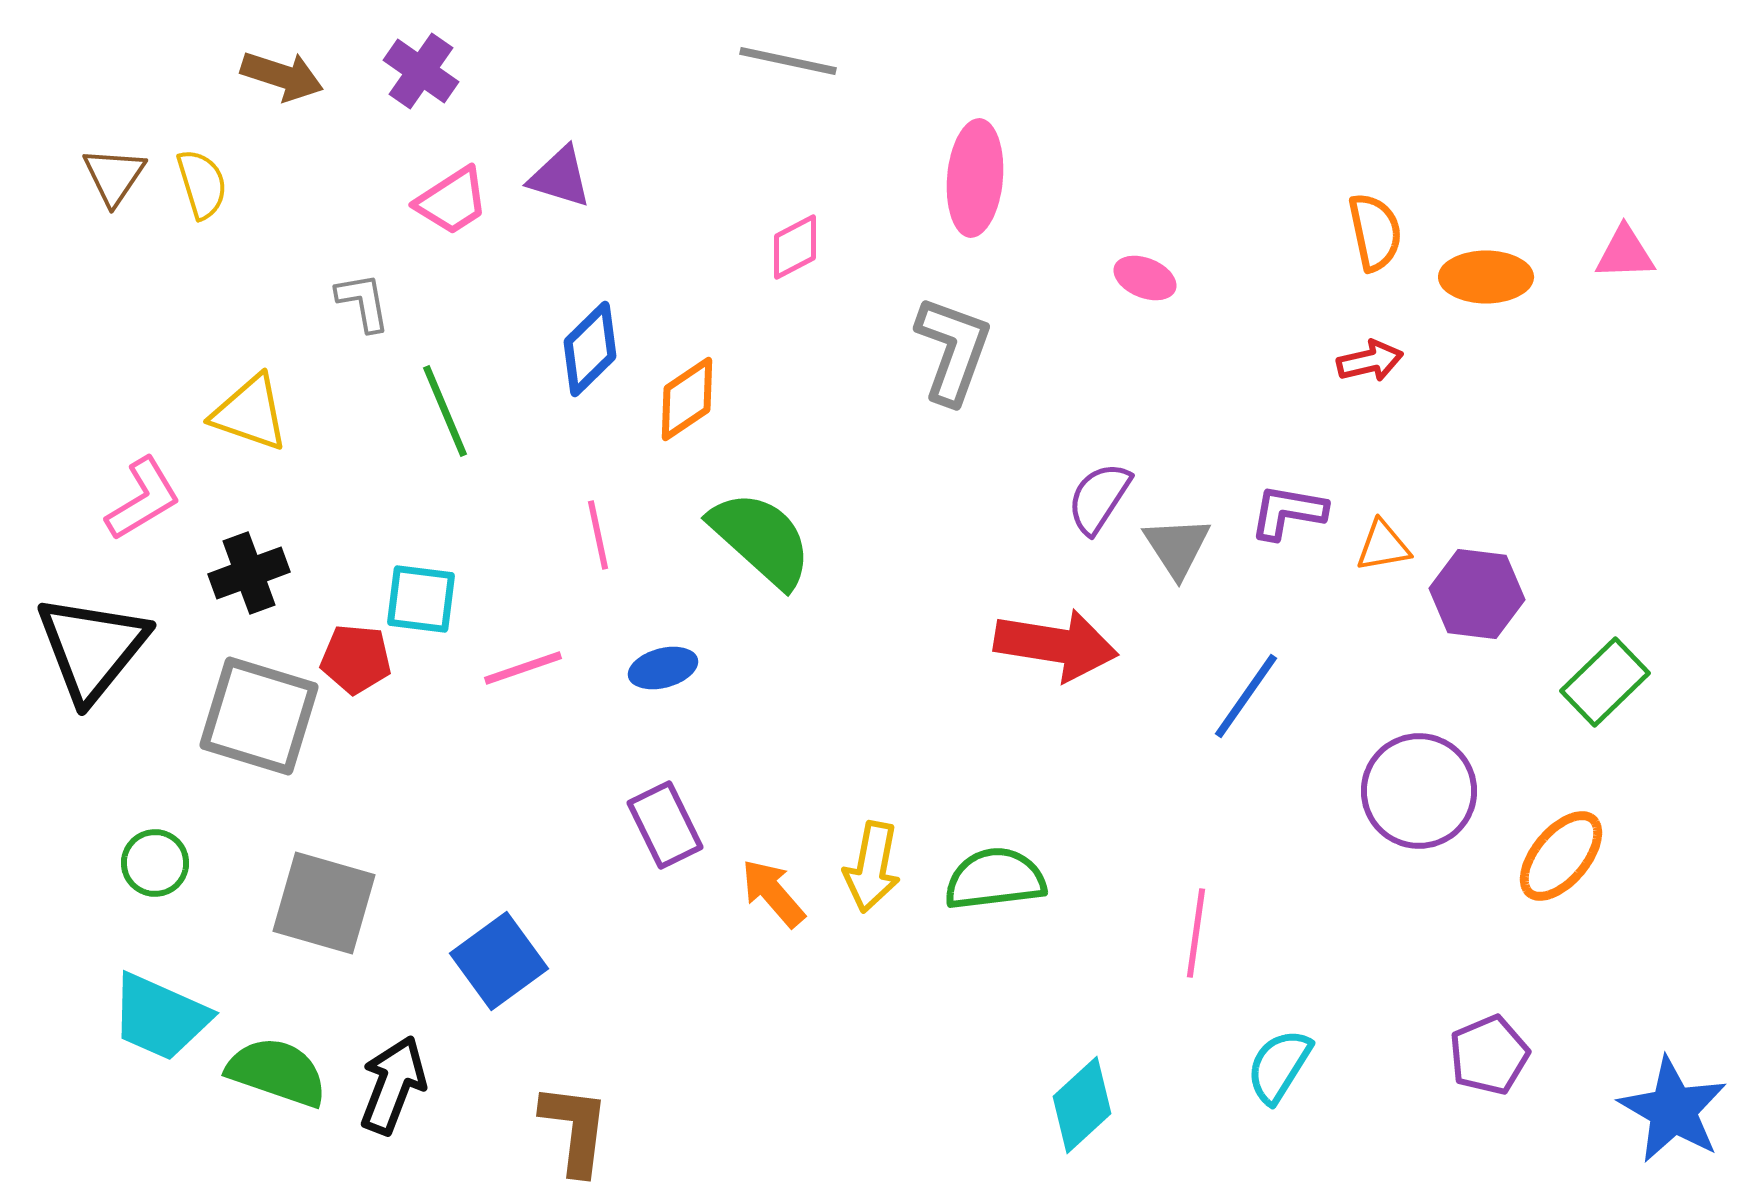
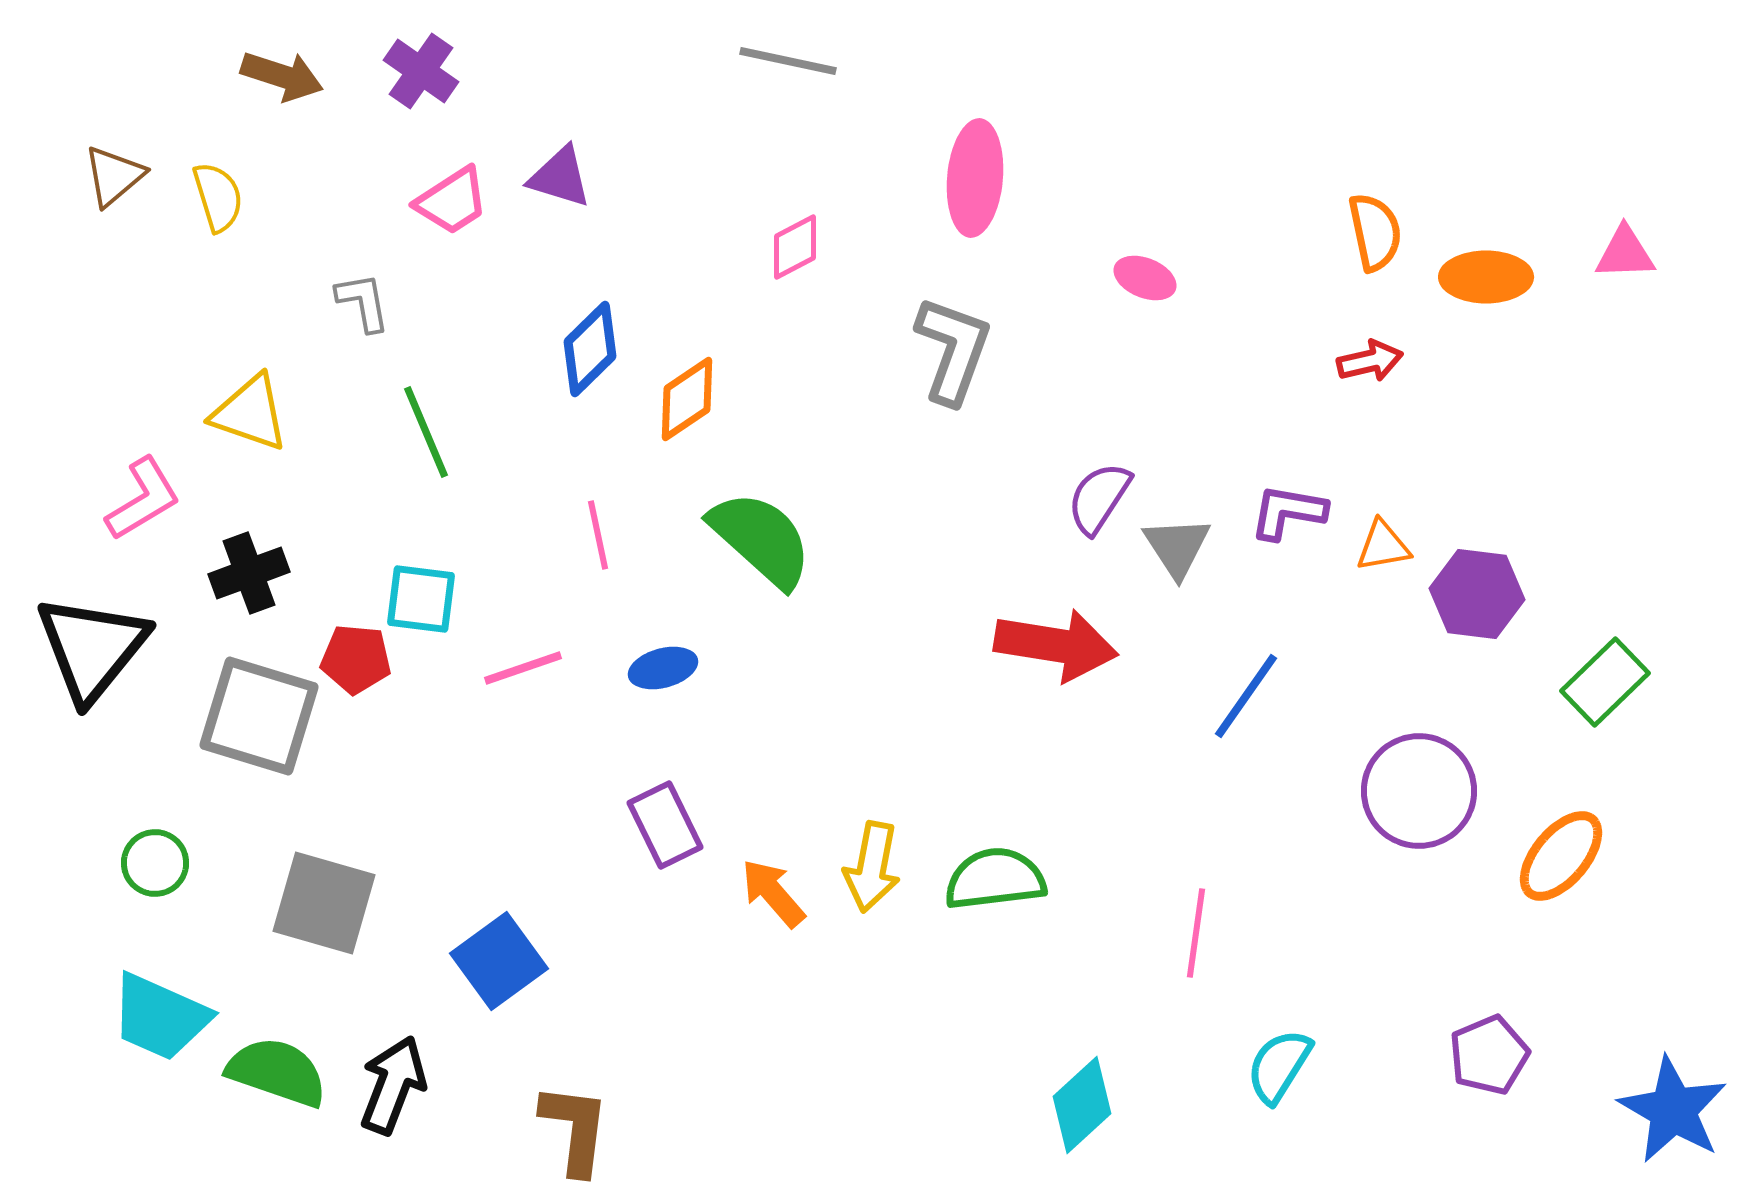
brown triangle at (114, 176): rotated 16 degrees clockwise
yellow semicircle at (202, 184): moved 16 px right, 13 px down
green line at (445, 411): moved 19 px left, 21 px down
